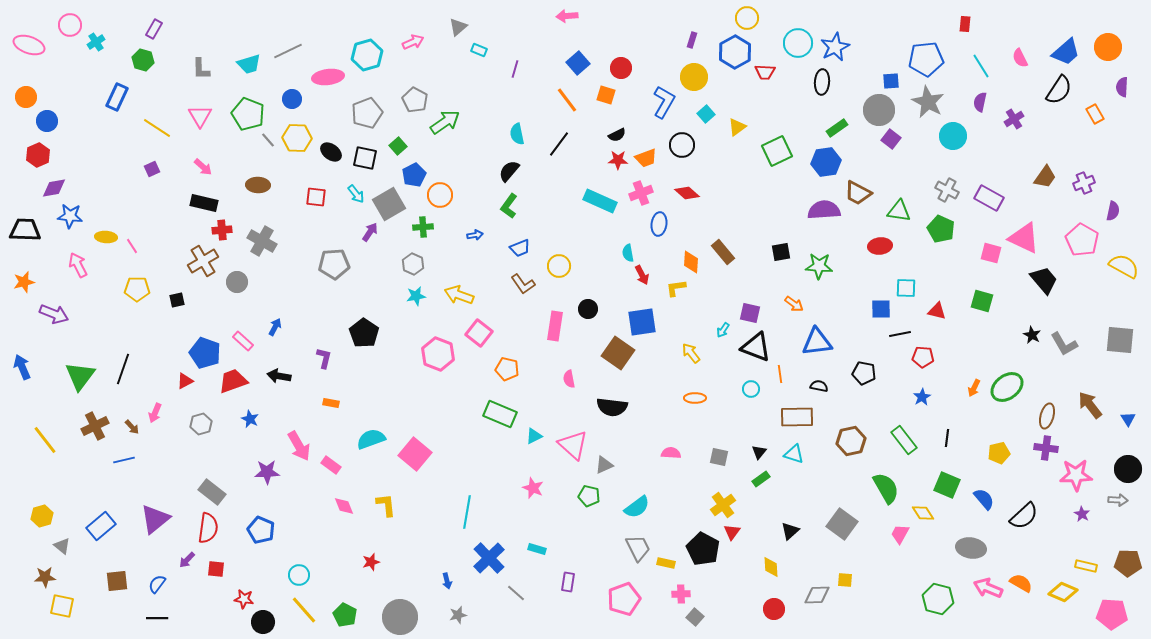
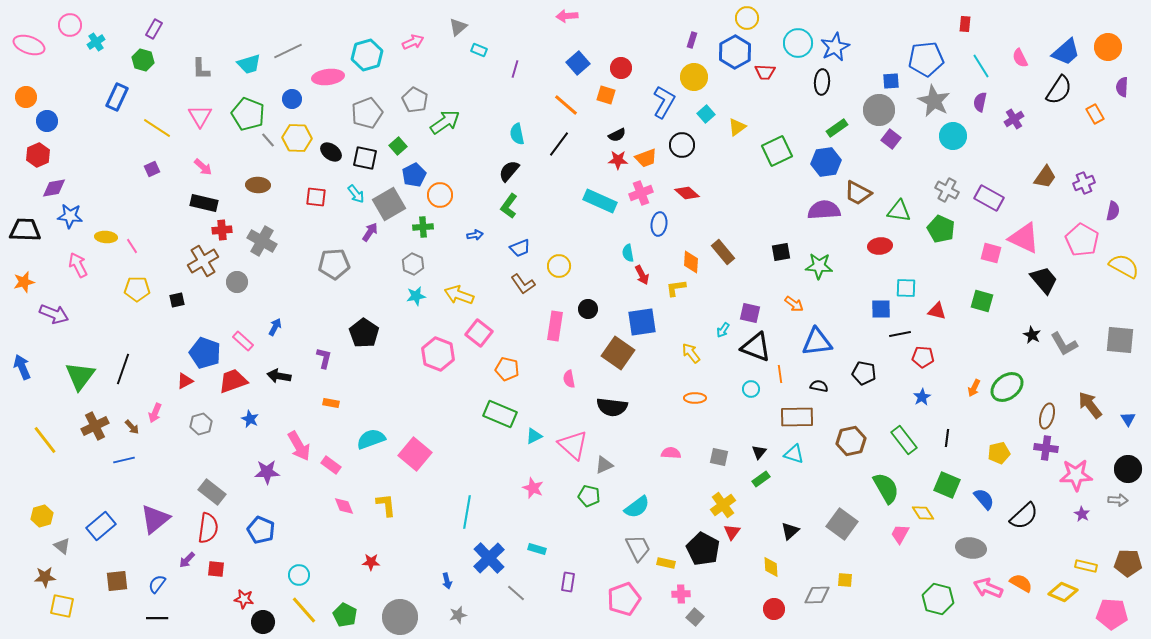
orange line at (567, 100): moved 1 px left, 5 px down; rotated 12 degrees counterclockwise
gray star at (928, 102): moved 6 px right, 1 px up
red star at (371, 562): rotated 18 degrees clockwise
